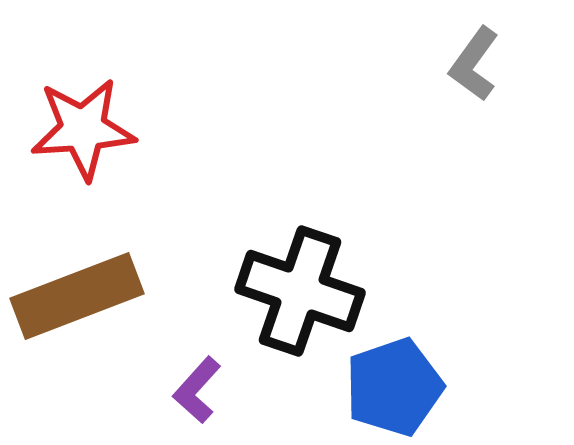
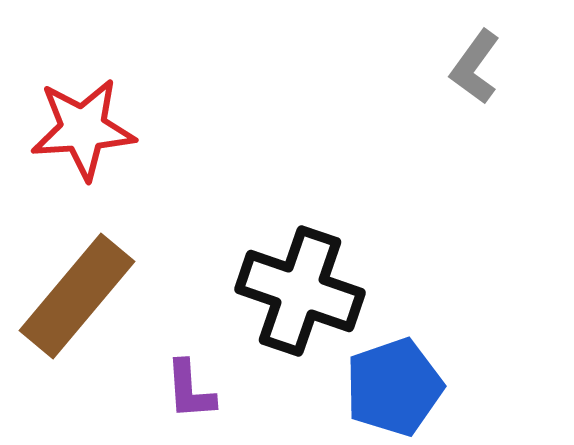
gray L-shape: moved 1 px right, 3 px down
brown rectangle: rotated 29 degrees counterclockwise
purple L-shape: moved 7 px left; rotated 46 degrees counterclockwise
